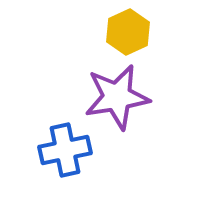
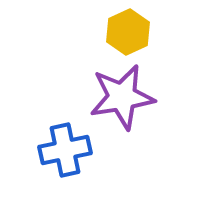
purple star: moved 5 px right
